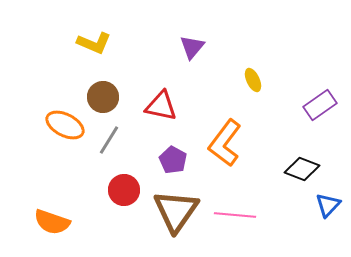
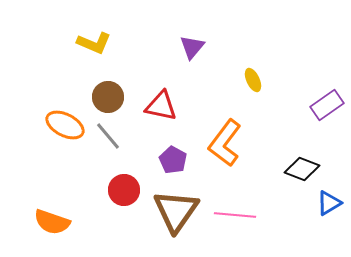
brown circle: moved 5 px right
purple rectangle: moved 7 px right
gray line: moved 1 px left, 4 px up; rotated 72 degrees counterclockwise
blue triangle: moved 1 px right, 2 px up; rotated 16 degrees clockwise
